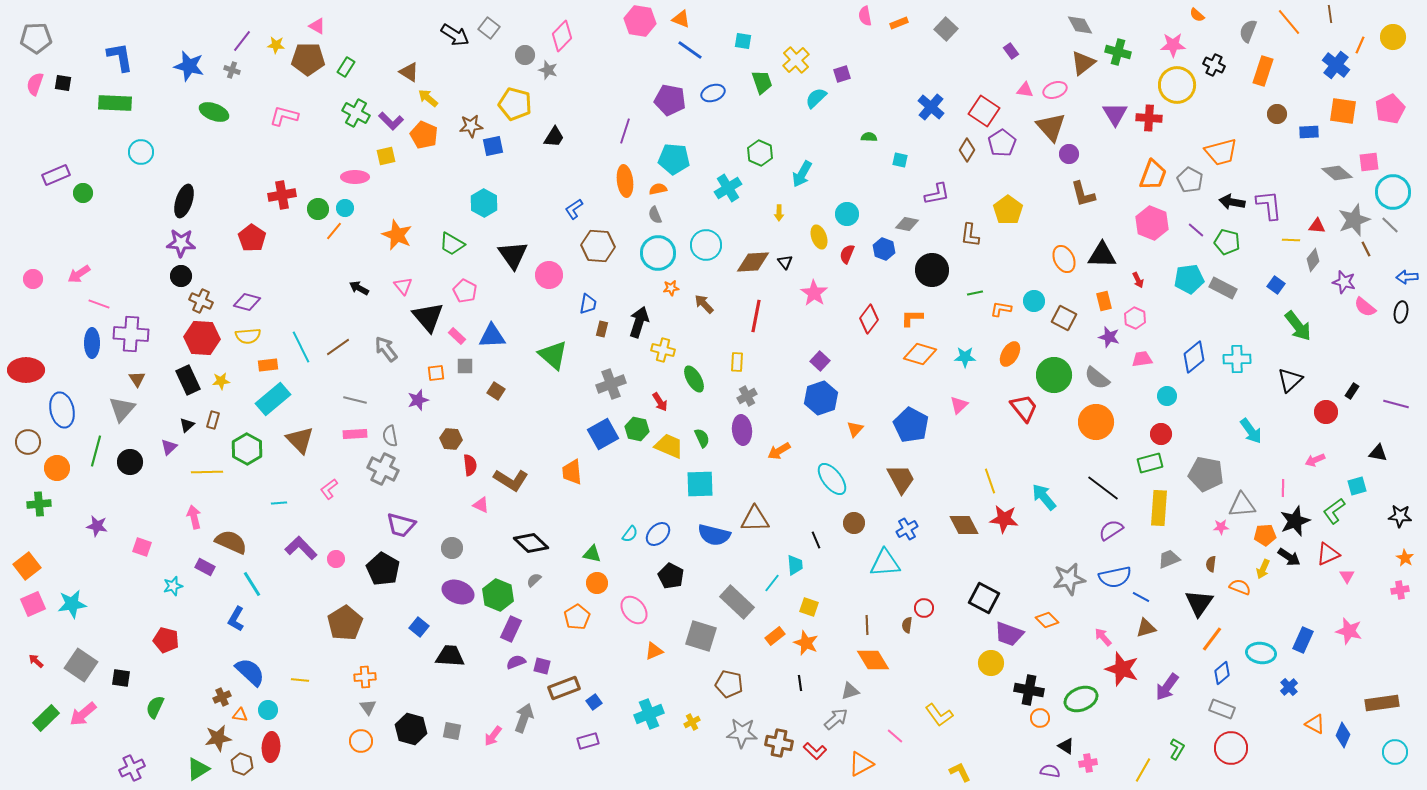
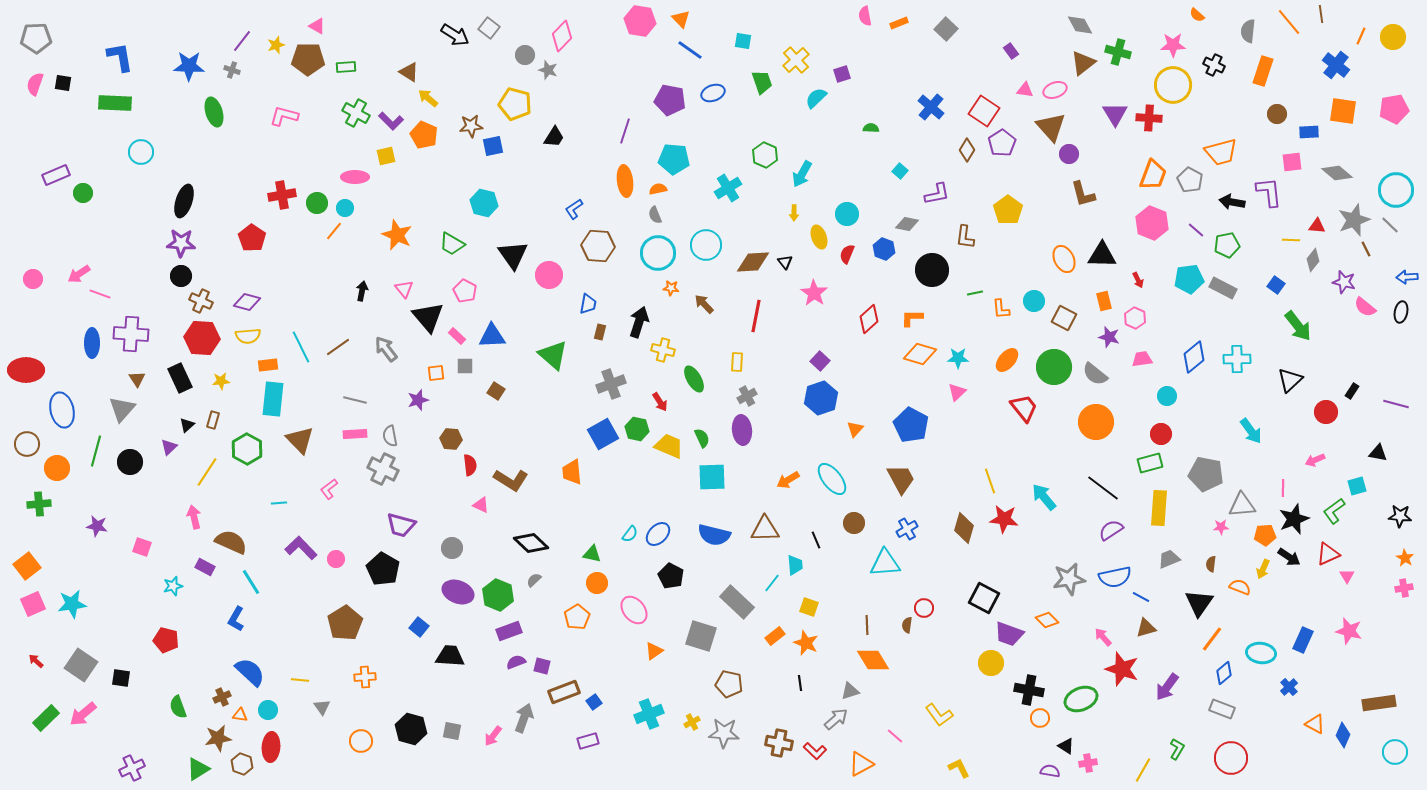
brown line at (1330, 14): moved 9 px left
orange triangle at (681, 19): rotated 24 degrees clockwise
gray semicircle at (1248, 31): rotated 15 degrees counterclockwise
yellow star at (276, 45): rotated 24 degrees counterclockwise
orange line at (1360, 45): moved 1 px right, 9 px up
blue star at (189, 66): rotated 12 degrees counterclockwise
green rectangle at (346, 67): rotated 54 degrees clockwise
yellow circle at (1177, 85): moved 4 px left
pink pentagon at (1390, 109): moved 4 px right; rotated 16 degrees clockwise
green ellipse at (214, 112): rotated 52 degrees clockwise
green semicircle at (869, 137): moved 2 px right, 9 px up
green hexagon at (760, 153): moved 5 px right, 2 px down
cyan square at (900, 160): moved 11 px down; rotated 28 degrees clockwise
pink square at (1369, 162): moved 77 px left
cyan circle at (1393, 192): moved 3 px right, 2 px up
cyan hexagon at (484, 203): rotated 16 degrees counterclockwise
purple L-shape at (1269, 205): moved 13 px up
green circle at (318, 209): moved 1 px left, 6 px up
yellow arrow at (779, 213): moved 15 px right
brown L-shape at (970, 235): moved 5 px left, 2 px down
green pentagon at (1227, 242): moved 3 px down; rotated 25 degrees counterclockwise
pink triangle at (403, 286): moved 1 px right, 3 px down
black arrow at (359, 288): moved 3 px right, 3 px down; rotated 72 degrees clockwise
orange star at (671, 288): rotated 14 degrees clockwise
pink line at (99, 304): moved 1 px right, 10 px up
orange L-shape at (1001, 309): rotated 105 degrees counterclockwise
red diamond at (869, 319): rotated 12 degrees clockwise
brown rectangle at (602, 329): moved 2 px left, 3 px down
orange ellipse at (1010, 354): moved 3 px left, 6 px down; rotated 10 degrees clockwise
cyan star at (965, 357): moved 7 px left, 1 px down
green circle at (1054, 375): moved 8 px up
gray semicircle at (1097, 378): moved 2 px left, 4 px up
black rectangle at (188, 380): moved 8 px left, 2 px up
cyan rectangle at (273, 399): rotated 44 degrees counterclockwise
pink triangle at (959, 405): moved 2 px left, 13 px up
brown circle at (28, 442): moved 1 px left, 2 px down
orange arrow at (779, 451): moved 9 px right, 29 px down
yellow line at (207, 472): rotated 56 degrees counterclockwise
cyan square at (700, 484): moved 12 px right, 7 px up
brown triangle at (755, 519): moved 10 px right, 10 px down
black star at (1295, 521): moved 1 px left, 2 px up
brown diamond at (964, 525): moved 3 px down; rotated 44 degrees clockwise
cyan line at (252, 584): moved 1 px left, 2 px up
pink cross at (1400, 590): moved 4 px right, 2 px up
purple rectangle at (511, 629): moved 2 px left, 2 px down; rotated 45 degrees clockwise
orange triangle at (654, 651): rotated 12 degrees counterclockwise
blue diamond at (1222, 673): moved 2 px right
brown rectangle at (564, 688): moved 4 px down
brown rectangle at (1382, 703): moved 3 px left
green semicircle at (155, 707): moved 23 px right; rotated 45 degrees counterclockwise
gray triangle at (368, 707): moved 46 px left
gray star at (742, 733): moved 18 px left
red circle at (1231, 748): moved 10 px down
yellow L-shape at (960, 772): moved 1 px left, 4 px up
